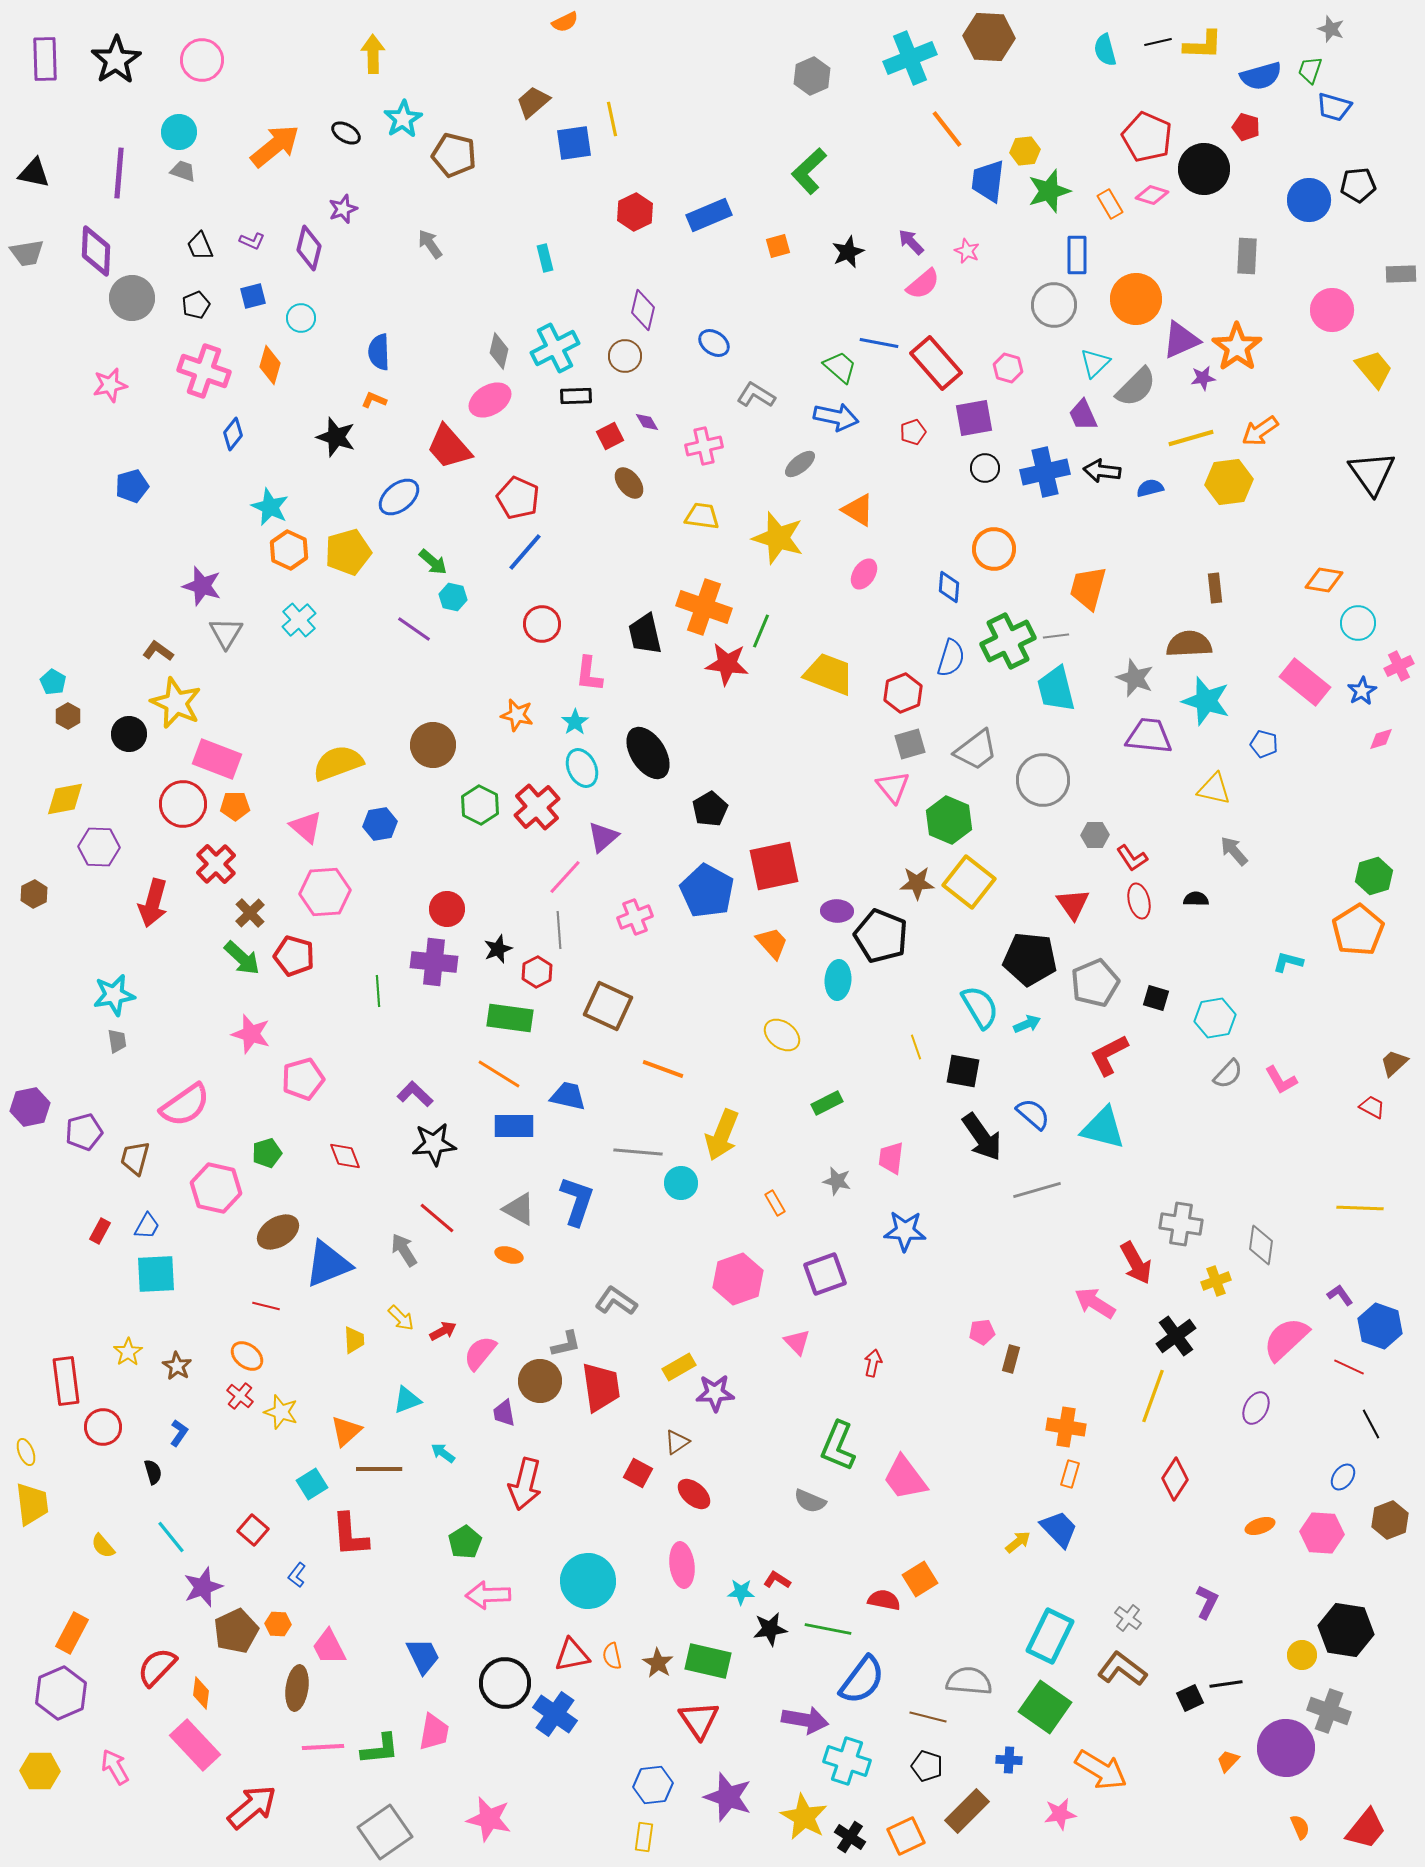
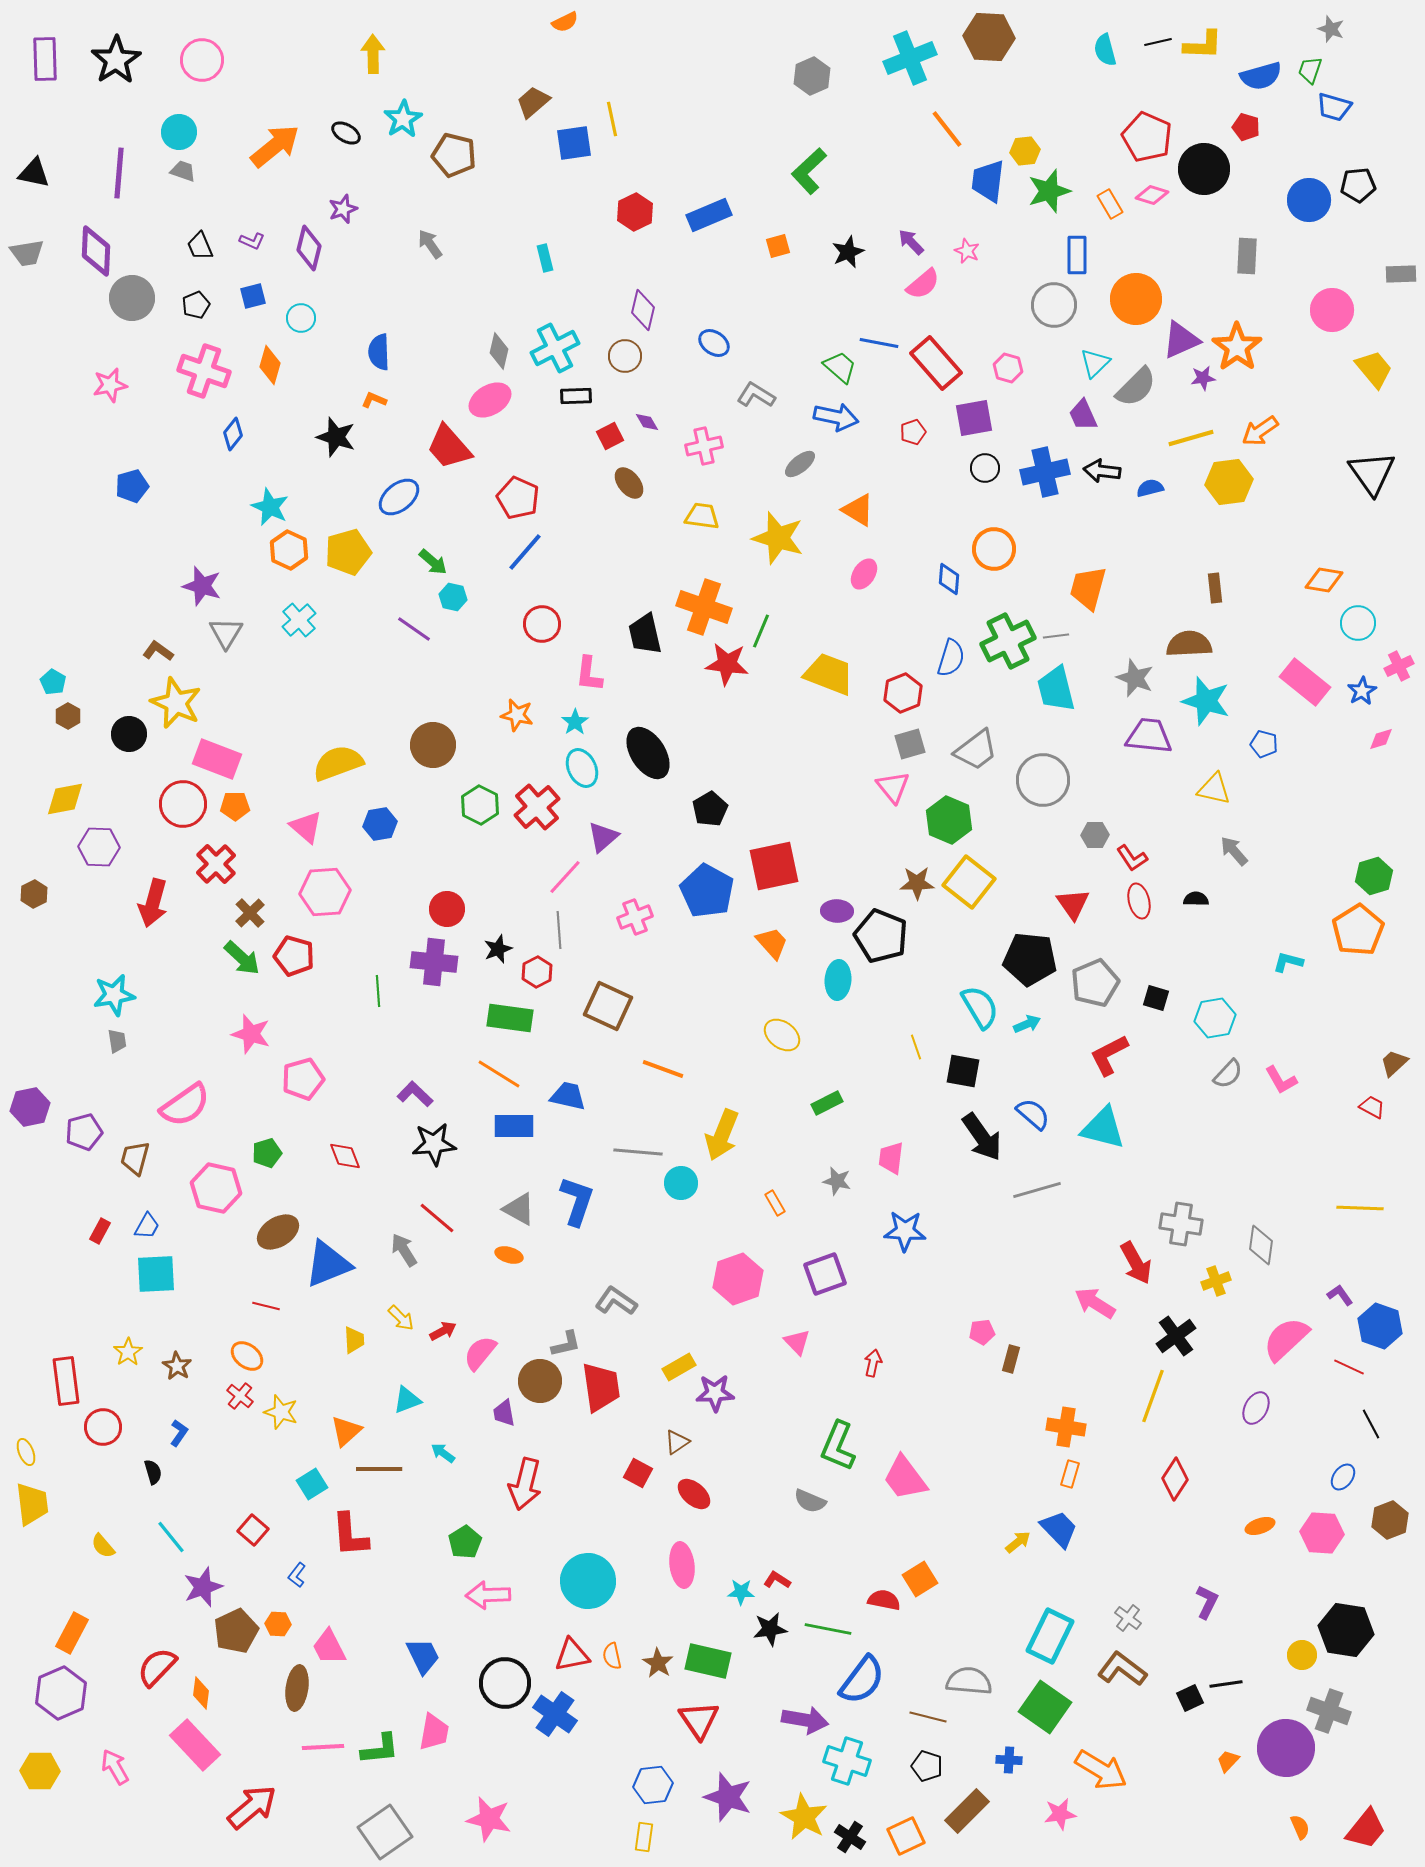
blue diamond at (949, 587): moved 8 px up
